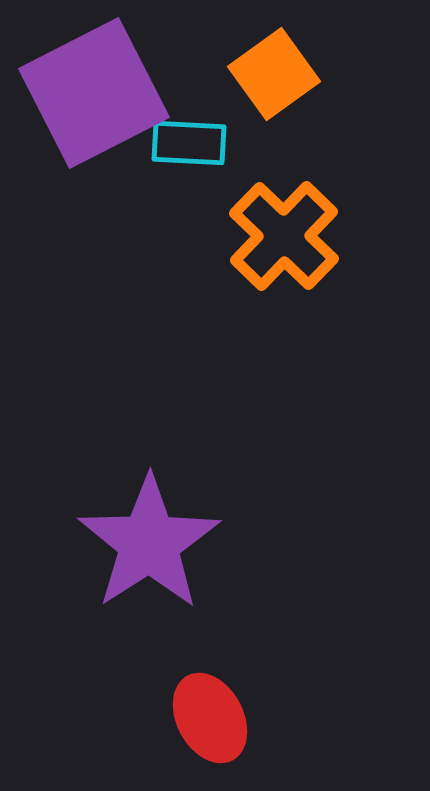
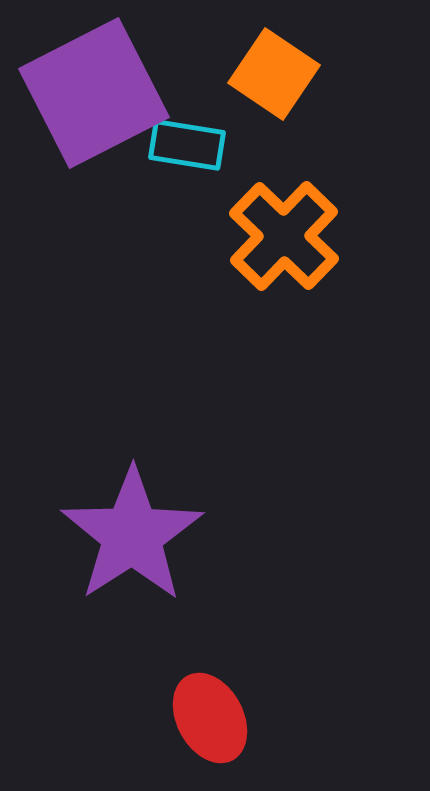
orange square: rotated 20 degrees counterclockwise
cyan rectangle: moved 2 px left, 2 px down; rotated 6 degrees clockwise
purple star: moved 17 px left, 8 px up
